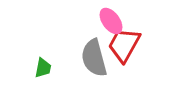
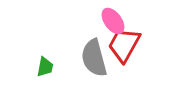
pink ellipse: moved 2 px right
green trapezoid: moved 2 px right, 1 px up
